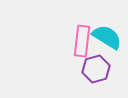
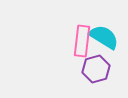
cyan semicircle: moved 3 px left
